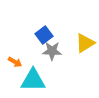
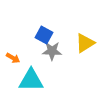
blue square: rotated 24 degrees counterclockwise
orange arrow: moved 2 px left, 4 px up
cyan triangle: moved 2 px left
